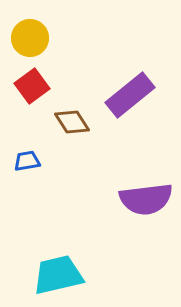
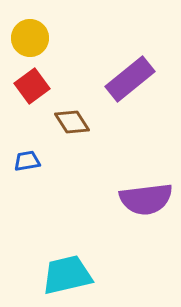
purple rectangle: moved 16 px up
cyan trapezoid: moved 9 px right
